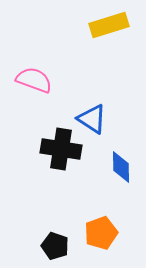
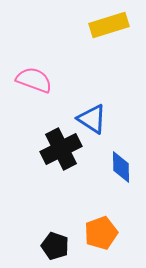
black cross: rotated 36 degrees counterclockwise
